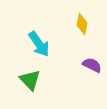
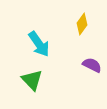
yellow diamond: rotated 25 degrees clockwise
green triangle: moved 2 px right
